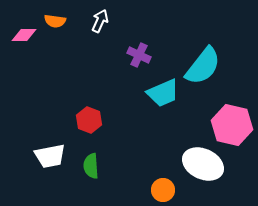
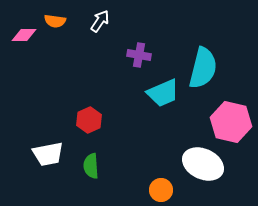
white arrow: rotated 10 degrees clockwise
purple cross: rotated 15 degrees counterclockwise
cyan semicircle: moved 2 px down; rotated 24 degrees counterclockwise
red hexagon: rotated 15 degrees clockwise
pink hexagon: moved 1 px left, 3 px up
white trapezoid: moved 2 px left, 2 px up
orange circle: moved 2 px left
